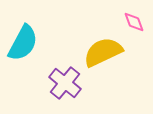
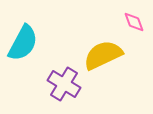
yellow semicircle: moved 3 px down
purple cross: moved 1 px left, 1 px down; rotated 8 degrees counterclockwise
